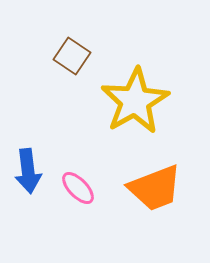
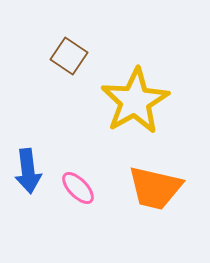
brown square: moved 3 px left
orange trapezoid: rotated 34 degrees clockwise
